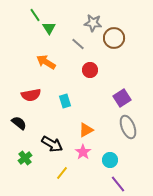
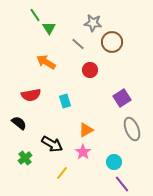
brown circle: moved 2 px left, 4 px down
gray ellipse: moved 4 px right, 2 px down
cyan circle: moved 4 px right, 2 px down
purple line: moved 4 px right
